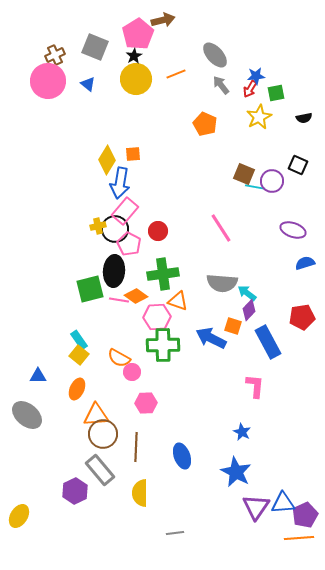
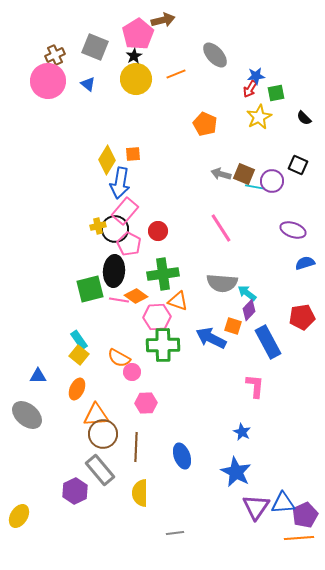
gray arrow at (221, 85): moved 89 px down; rotated 36 degrees counterclockwise
black semicircle at (304, 118): rotated 56 degrees clockwise
